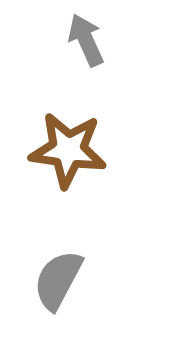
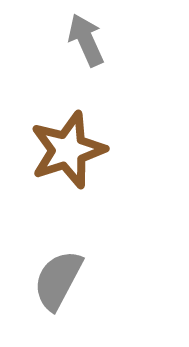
brown star: rotated 26 degrees counterclockwise
